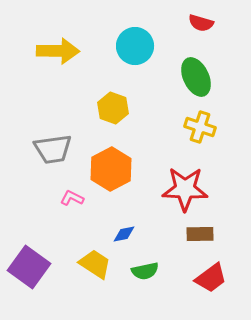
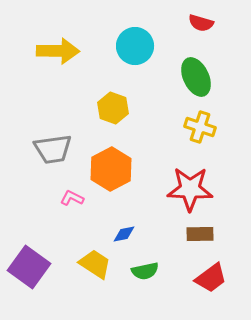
red star: moved 5 px right
